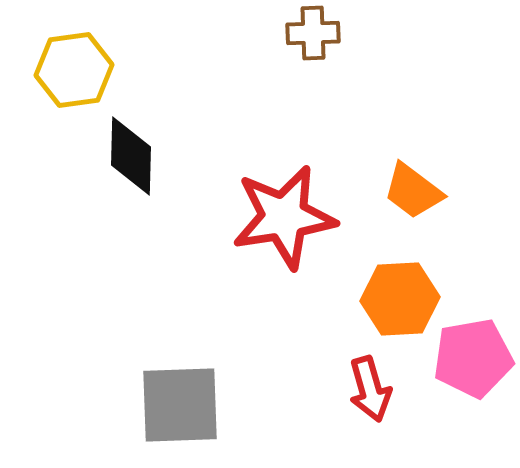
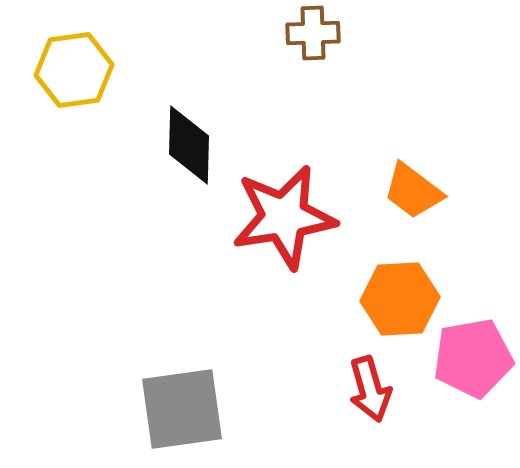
black diamond: moved 58 px right, 11 px up
gray square: moved 2 px right, 4 px down; rotated 6 degrees counterclockwise
